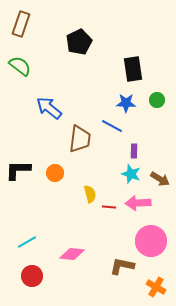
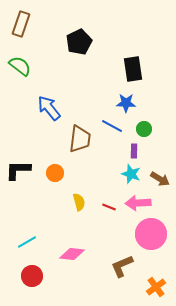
green circle: moved 13 px left, 29 px down
blue arrow: rotated 12 degrees clockwise
yellow semicircle: moved 11 px left, 8 px down
red line: rotated 16 degrees clockwise
pink circle: moved 7 px up
brown L-shape: rotated 35 degrees counterclockwise
orange cross: rotated 24 degrees clockwise
